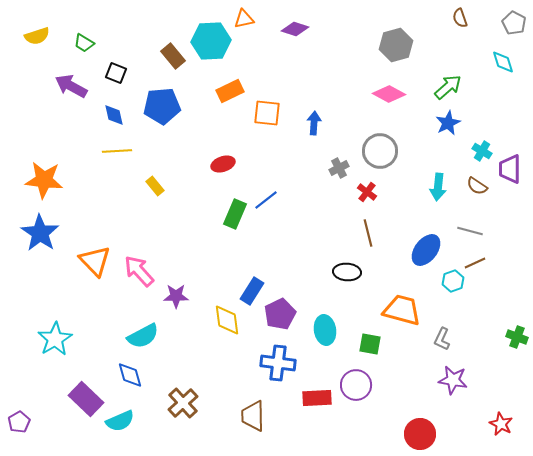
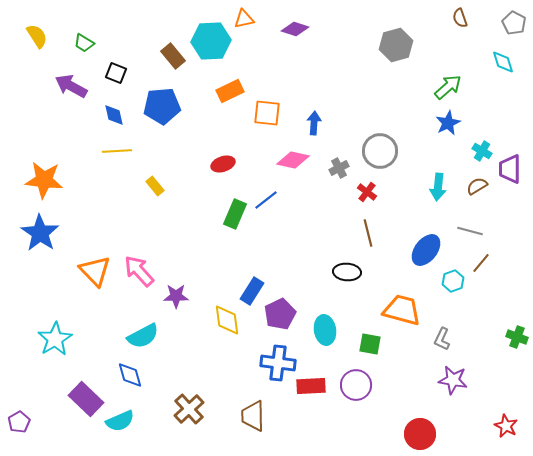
yellow semicircle at (37, 36): rotated 105 degrees counterclockwise
pink diamond at (389, 94): moved 96 px left, 66 px down; rotated 16 degrees counterclockwise
brown semicircle at (477, 186): rotated 115 degrees clockwise
orange triangle at (95, 261): moved 10 px down
brown line at (475, 263): moved 6 px right; rotated 25 degrees counterclockwise
red rectangle at (317, 398): moved 6 px left, 12 px up
brown cross at (183, 403): moved 6 px right, 6 px down
red star at (501, 424): moved 5 px right, 2 px down
